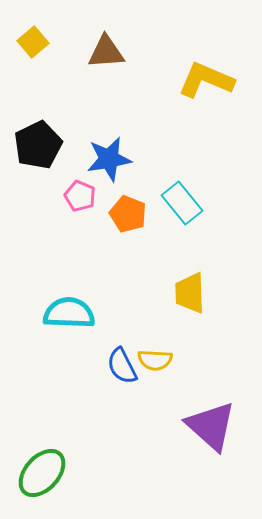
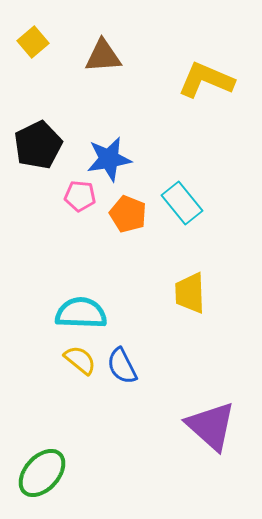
brown triangle: moved 3 px left, 4 px down
pink pentagon: rotated 16 degrees counterclockwise
cyan semicircle: moved 12 px right
yellow semicircle: moved 75 px left; rotated 144 degrees counterclockwise
